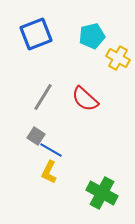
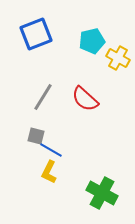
cyan pentagon: moved 5 px down
gray square: rotated 18 degrees counterclockwise
